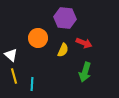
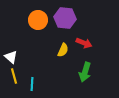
orange circle: moved 18 px up
white triangle: moved 2 px down
